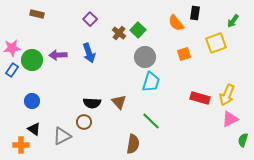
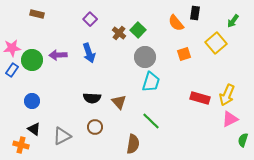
yellow square: rotated 20 degrees counterclockwise
black semicircle: moved 5 px up
brown circle: moved 11 px right, 5 px down
orange cross: rotated 14 degrees clockwise
